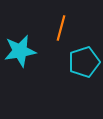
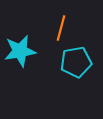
cyan pentagon: moved 8 px left; rotated 8 degrees clockwise
